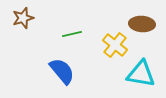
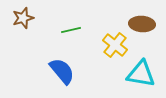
green line: moved 1 px left, 4 px up
